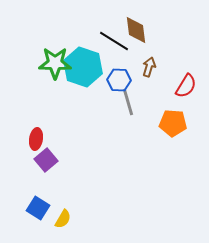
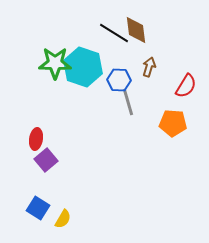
black line: moved 8 px up
